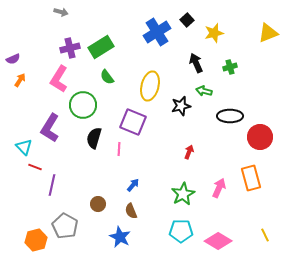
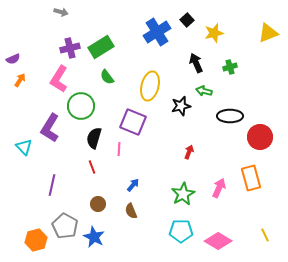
green circle: moved 2 px left, 1 px down
red line: moved 57 px right; rotated 48 degrees clockwise
blue star: moved 26 px left
